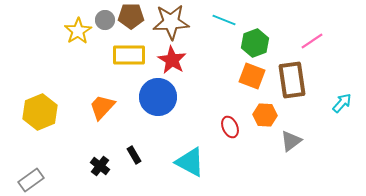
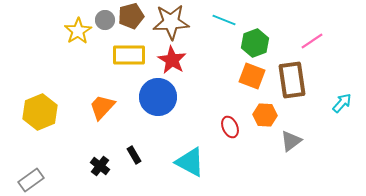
brown pentagon: rotated 15 degrees counterclockwise
